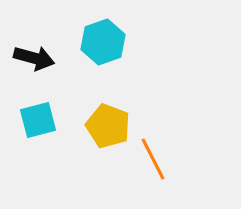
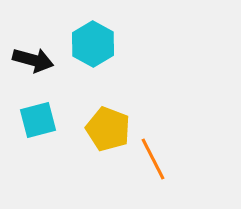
cyan hexagon: moved 10 px left, 2 px down; rotated 12 degrees counterclockwise
black arrow: moved 1 px left, 2 px down
yellow pentagon: moved 3 px down
